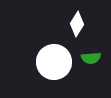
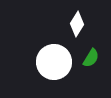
green semicircle: rotated 54 degrees counterclockwise
